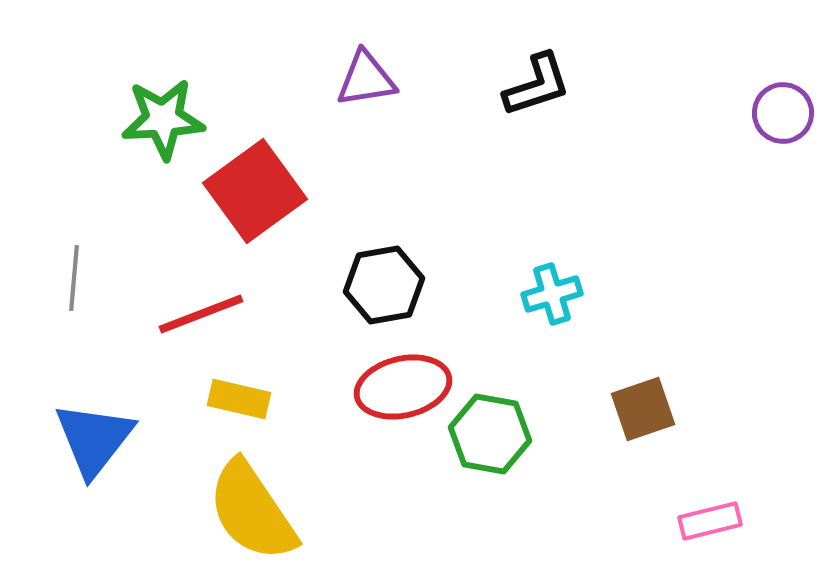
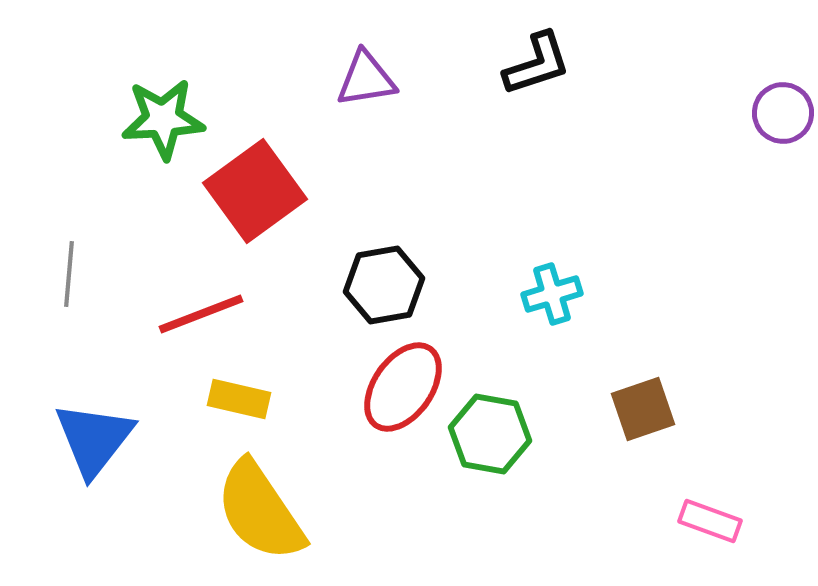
black L-shape: moved 21 px up
gray line: moved 5 px left, 4 px up
red ellipse: rotated 42 degrees counterclockwise
yellow semicircle: moved 8 px right
pink rectangle: rotated 34 degrees clockwise
